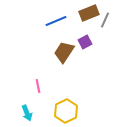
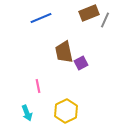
blue line: moved 15 px left, 3 px up
purple square: moved 4 px left, 21 px down
brown trapezoid: rotated 45 degrees counterclockwise
